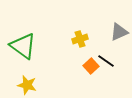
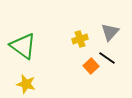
gray triangle: moved 9 px left; rotated 24 degrees counterclockwise
black line: moved 1 px right, 3 px up
yellow star: moved 1 px left, 1 px up
